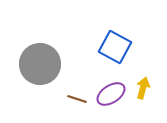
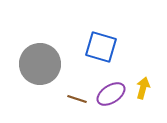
blue square: moved 14 px left; rotated 12 degrees counterclockwise
